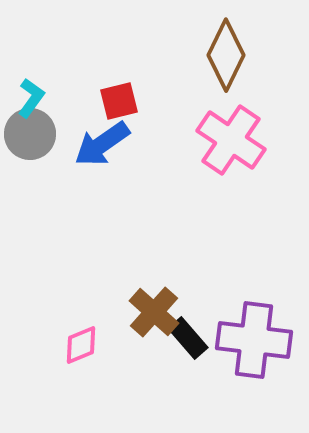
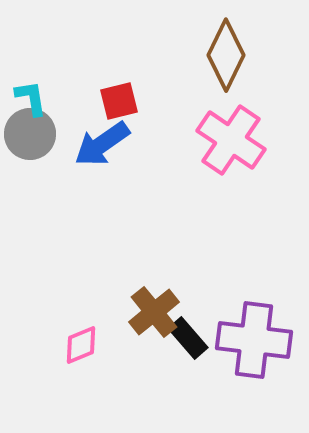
cyan L-shape: rotated 45 degrees counterclockwise
brown cross: rotated 9 degrees clockwise
